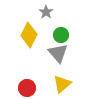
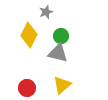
gray star: rotated 16 degrees clockwise
green circle: moved 1 px down
gray triangle: rotated 35 degrees counterclockwise
yellow triangle: moved 1 px down
